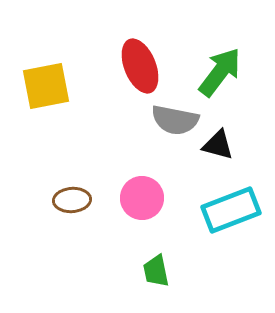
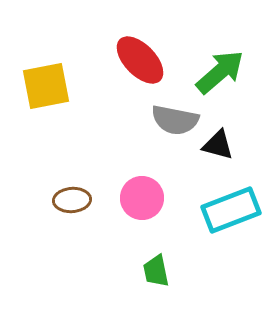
red ellipse: moved 6 px up; rotated 22 degrees counterclockwise
green arrow: rotated 12 degrees clockwise
